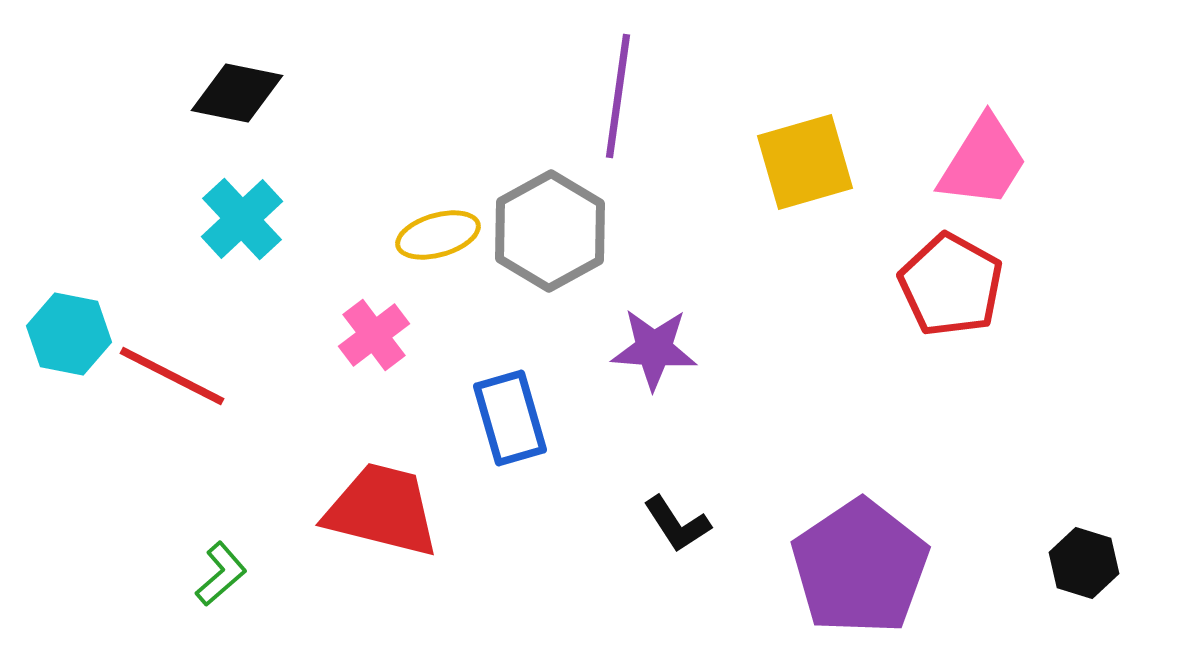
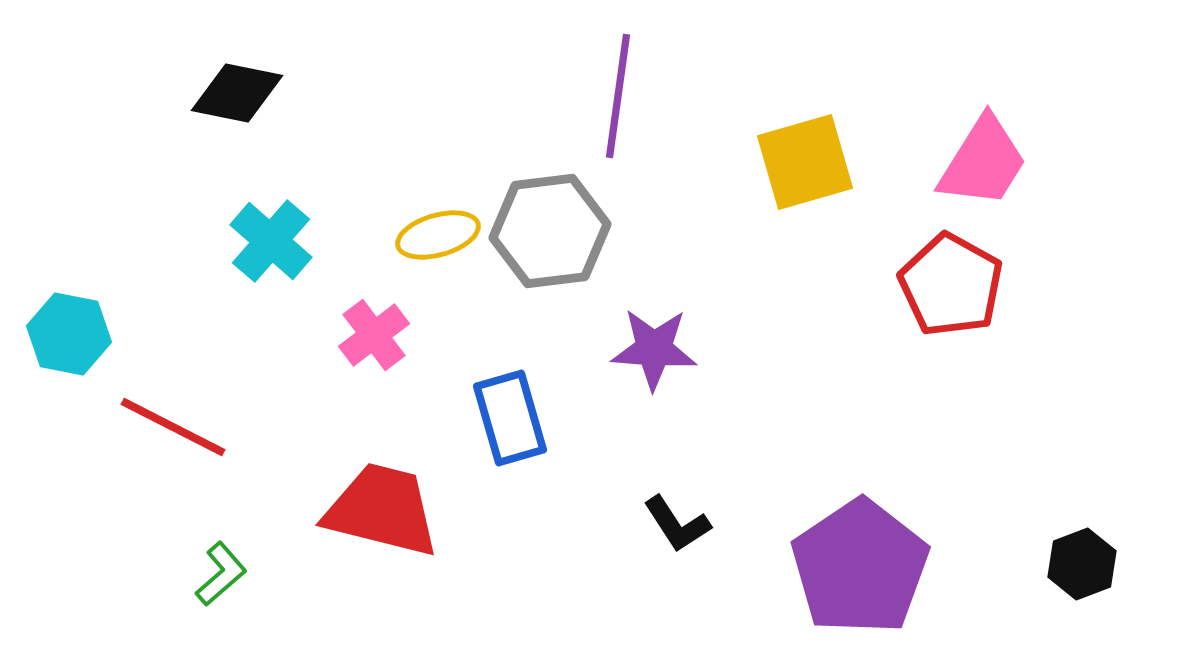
cyan cross: moved 29 px right, 22 px down; rotated 6 degrees counterclockwise
gray hexagon: rotated 22 degrees clockwise
red line: moved 1 px right, 51 px down
black hexagon: moved 2 px left, 1 px down; rotated 22 degrees clockwise
